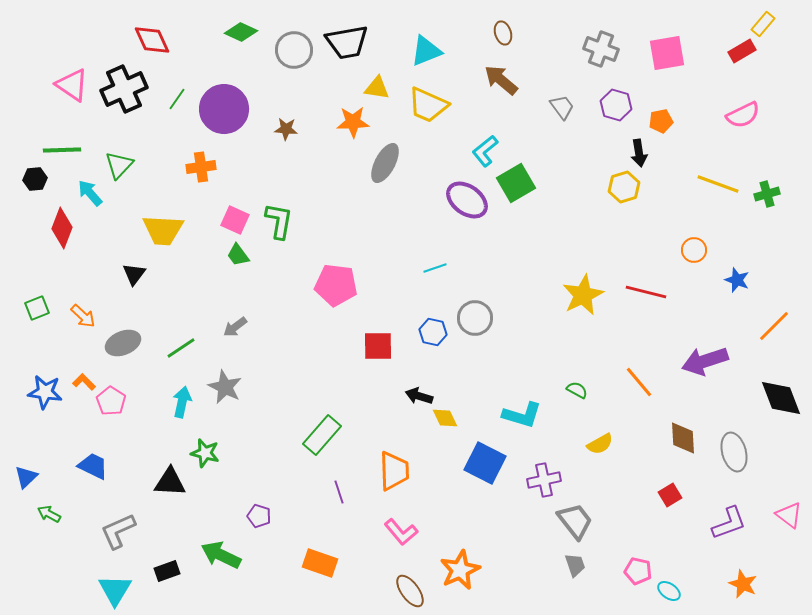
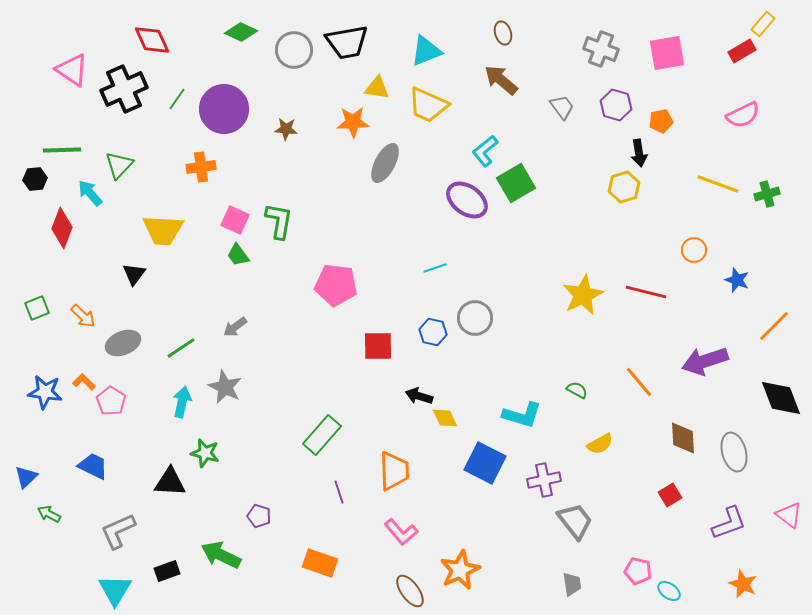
pink triangle at (72, 85): moved 15 px up
gray trapezoid at (575, 565): moved 3 px left, 19 px down; rotated 10 degrees clockwise
